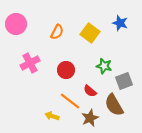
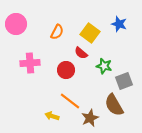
blue star: moved 1 px left, 1 px down
pink cross: rotated 24 degrees clockwise
red semicircle: moved 9 px left, 38 px up
